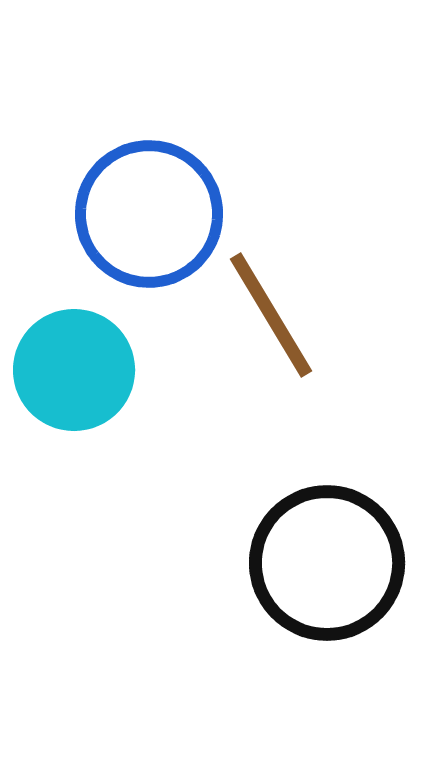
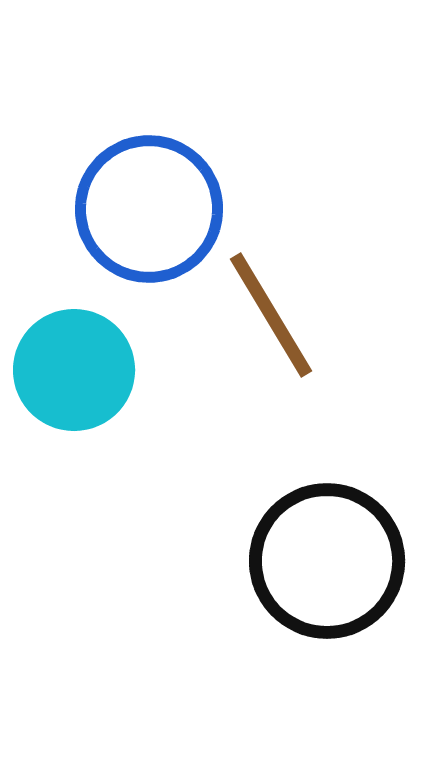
blue circle: moved 5 px up
black circle: moved 2 px up
